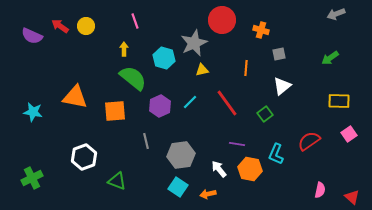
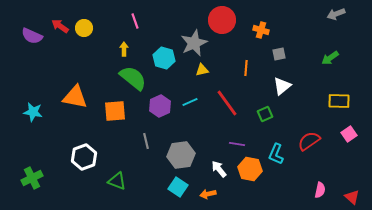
yellow circle: moved 2 px left, 2 px down
cyan line: rotated 21 degrees clockwise
green square: rotated 14 degrees clockwise
